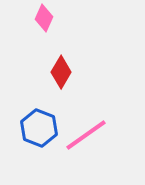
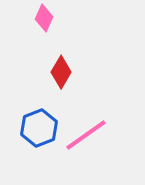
blue hexagon: rotated 18 degrees clockwise
